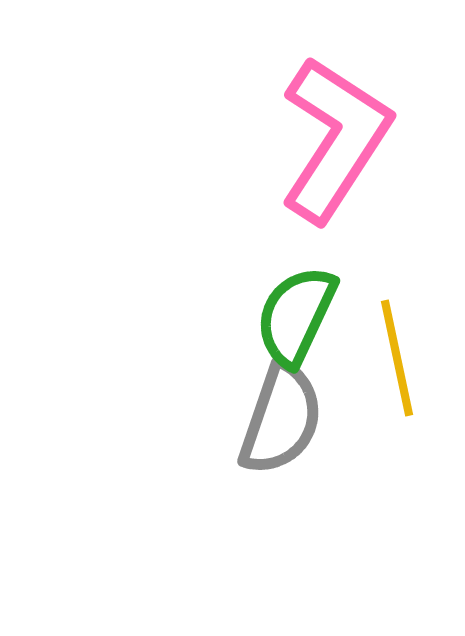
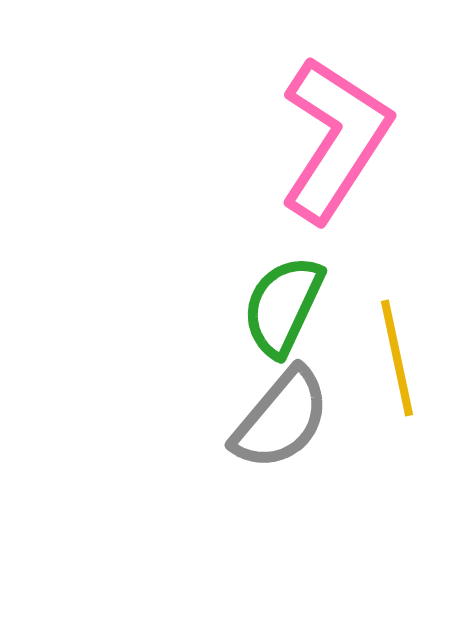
green semicircle: moved 13 px left, 10 px up
gray semicircle: rotated 21 degrees clockwise
